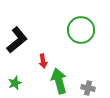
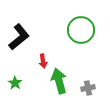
black L-shape: moved 2 px right, 3 px up
green star: rotated 16 degrees counterclockwise
gray cross: rotated 24 degrees counterclockwise
